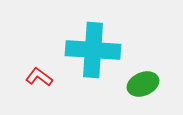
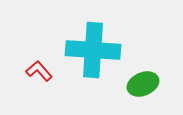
red L-shape: moved 6 px up; rotated 12 degrees clockwise
